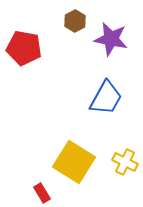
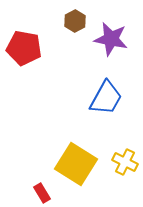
yellow square: moved 2 px right, 2 px down
